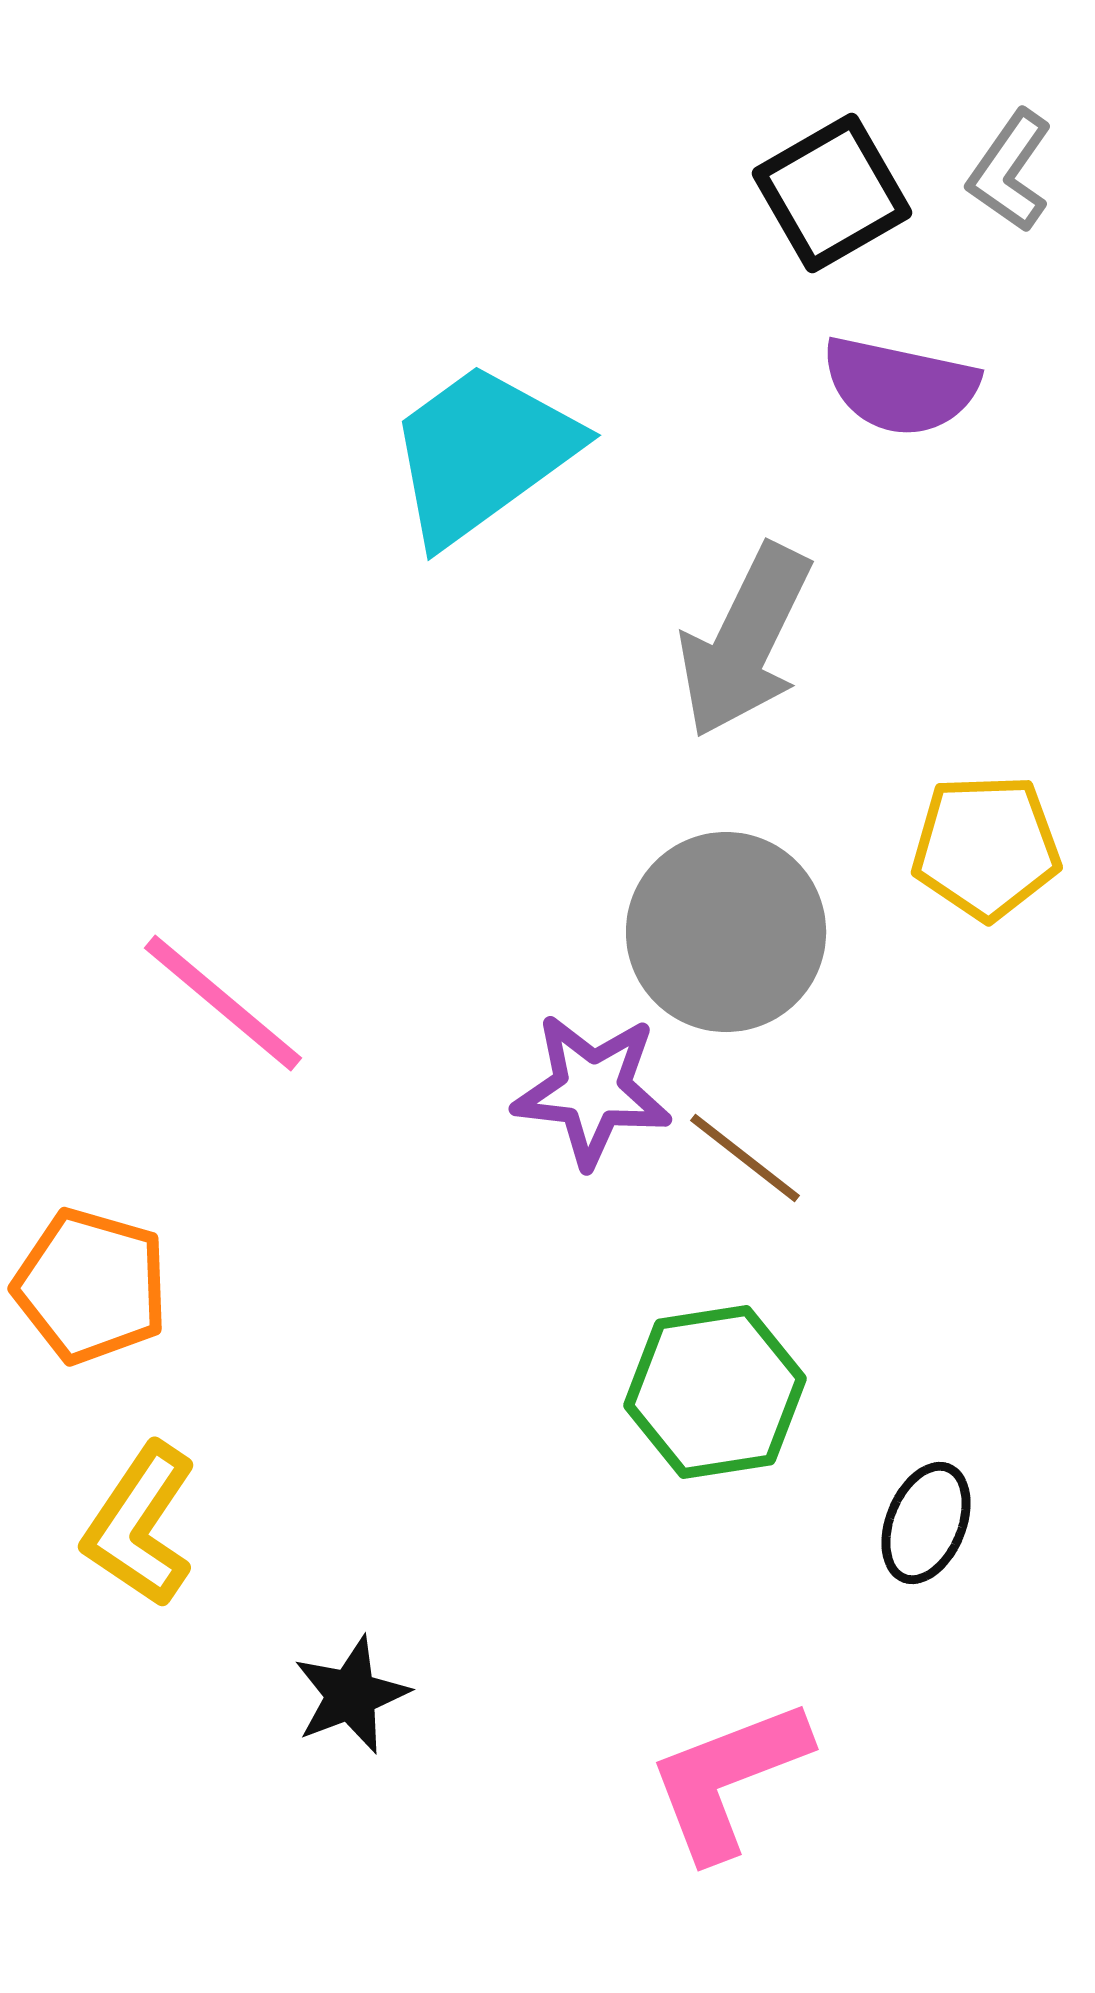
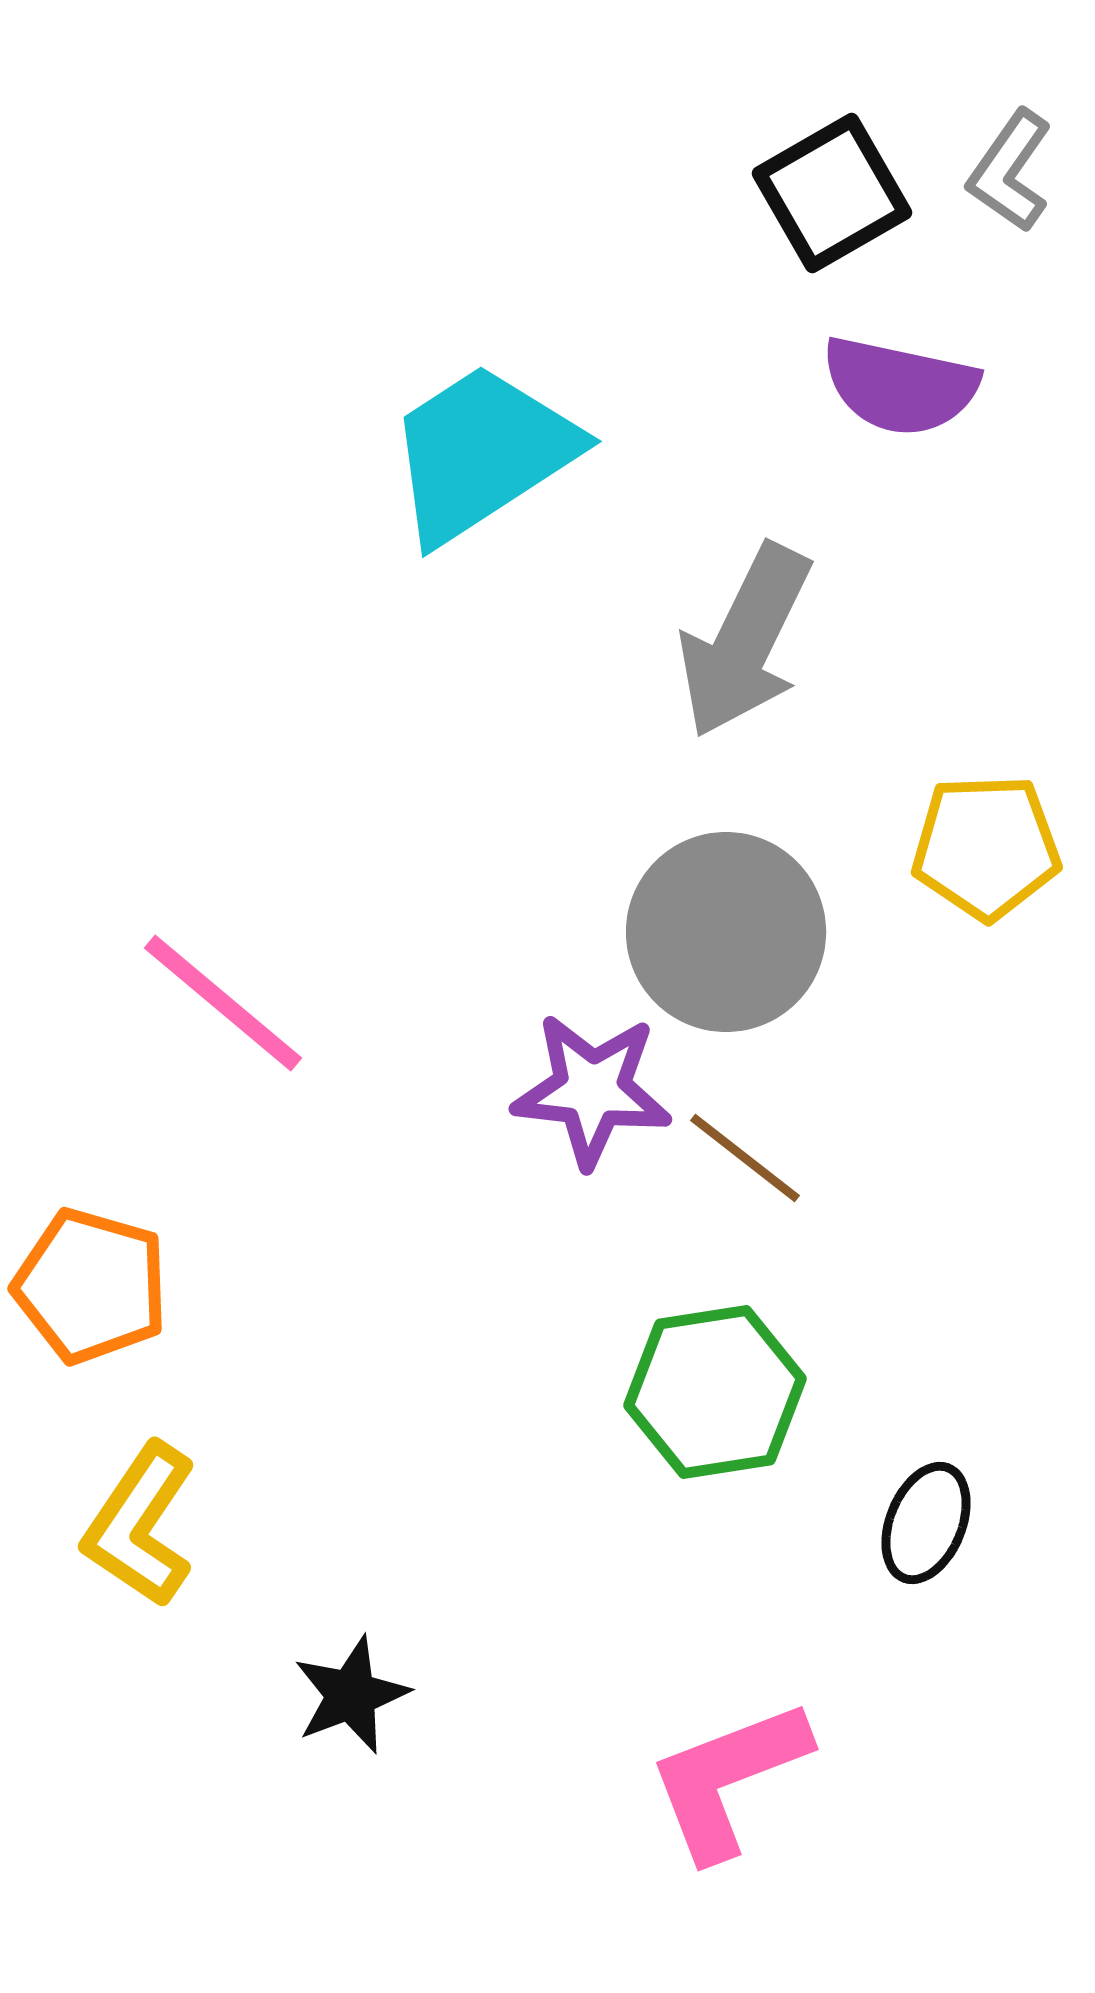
cyan trapezoid: rotated 3 degrees clockwise
